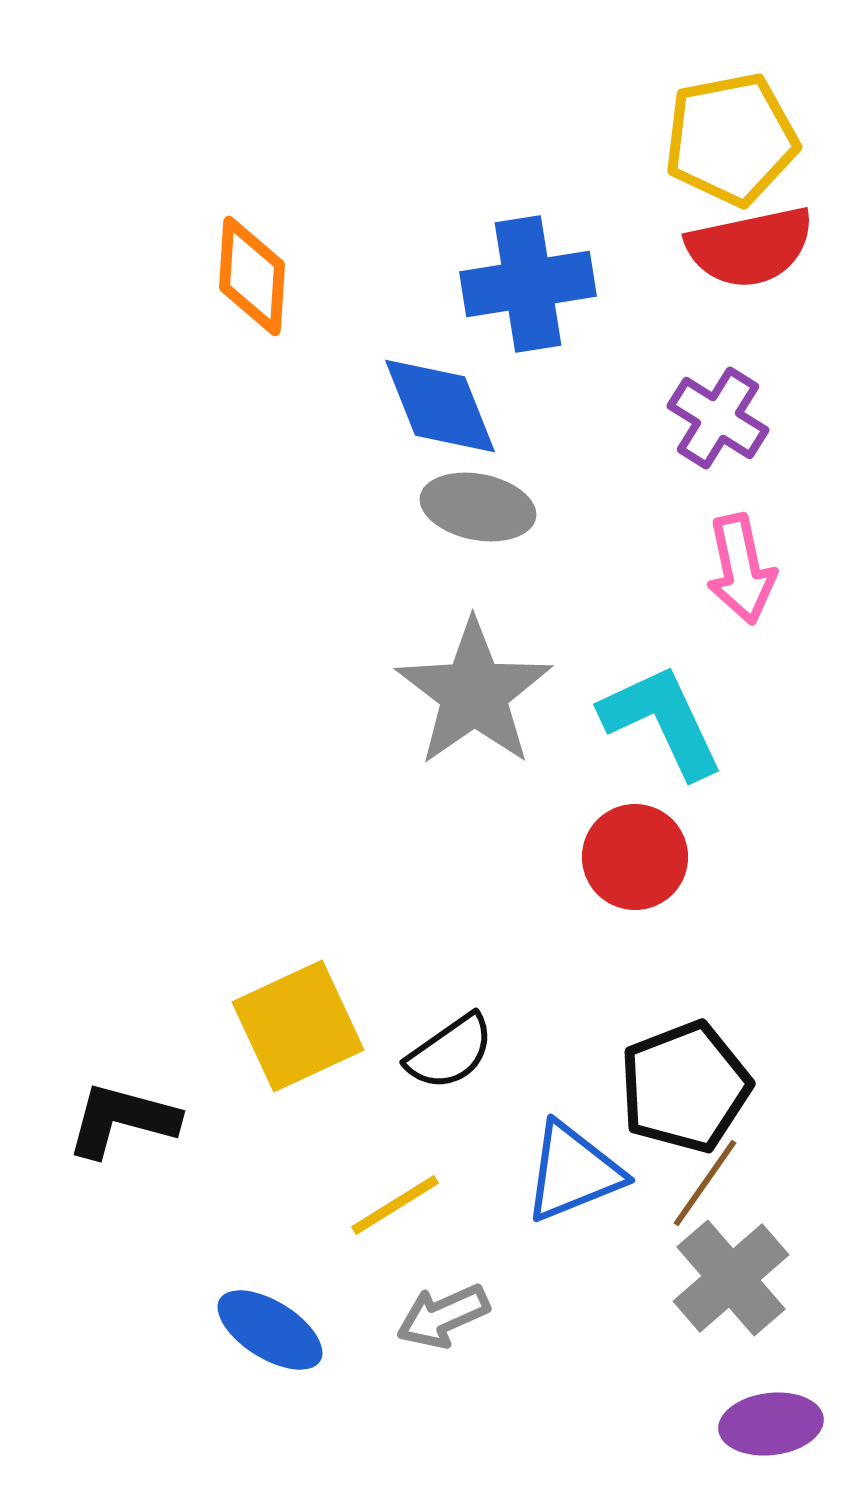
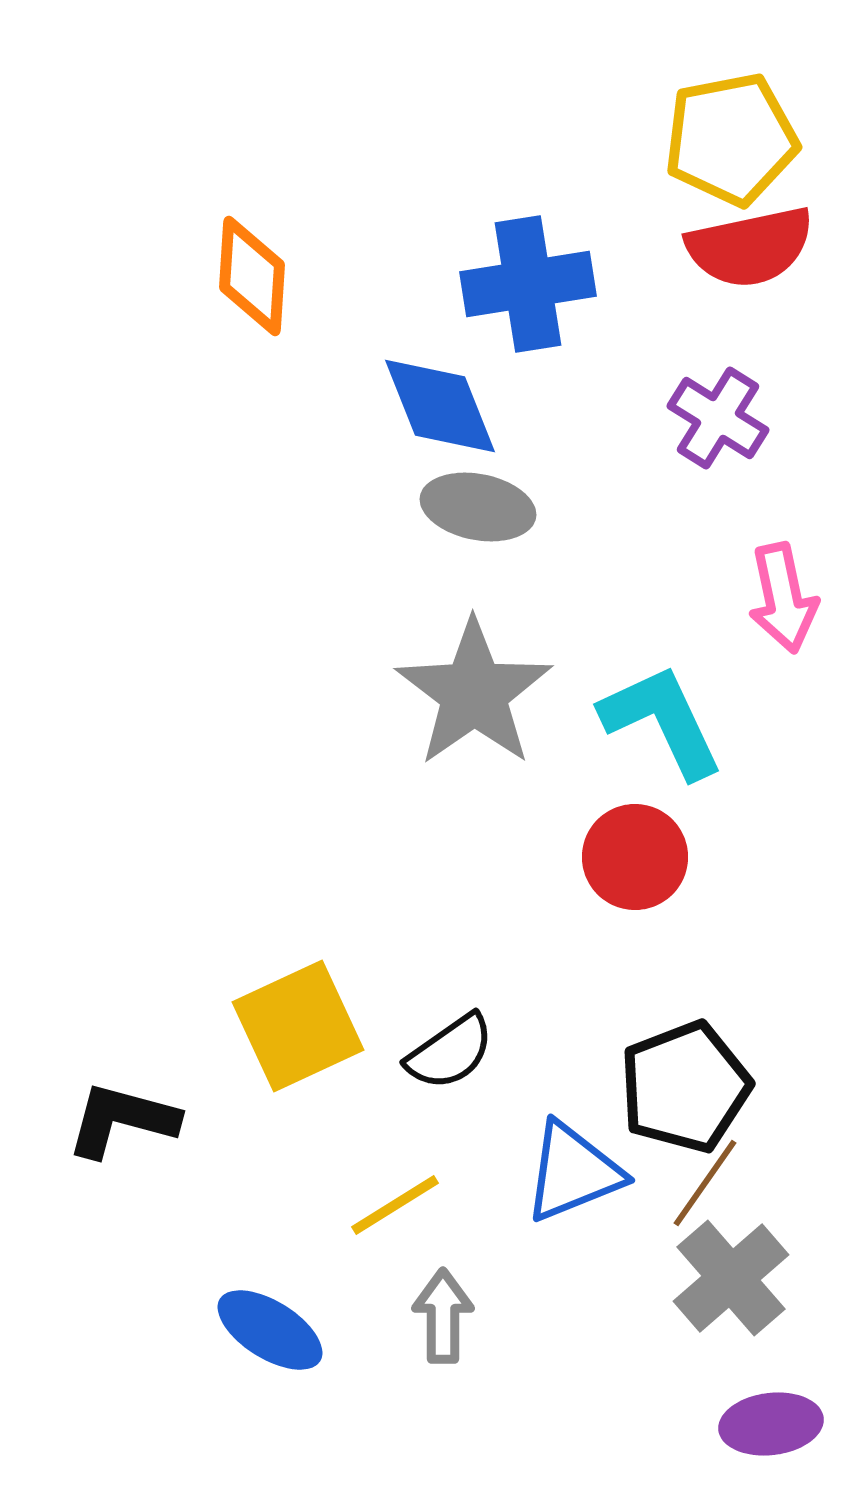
pink arrow: moved 42 px right, 29 px down
gray arrow: rotated 114 degrees clockwise
